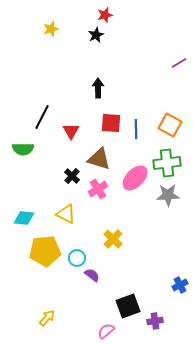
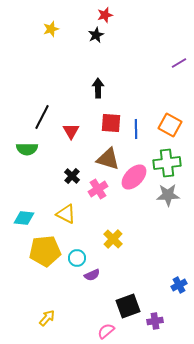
green semicircle: moved 4 px right
brown triangle: moved 9 px right
pink ellipse: moved 1 px left, 1 px up
purple semicircle: rotated 119 degrees clockwise
blue cross: moved 1 px left
